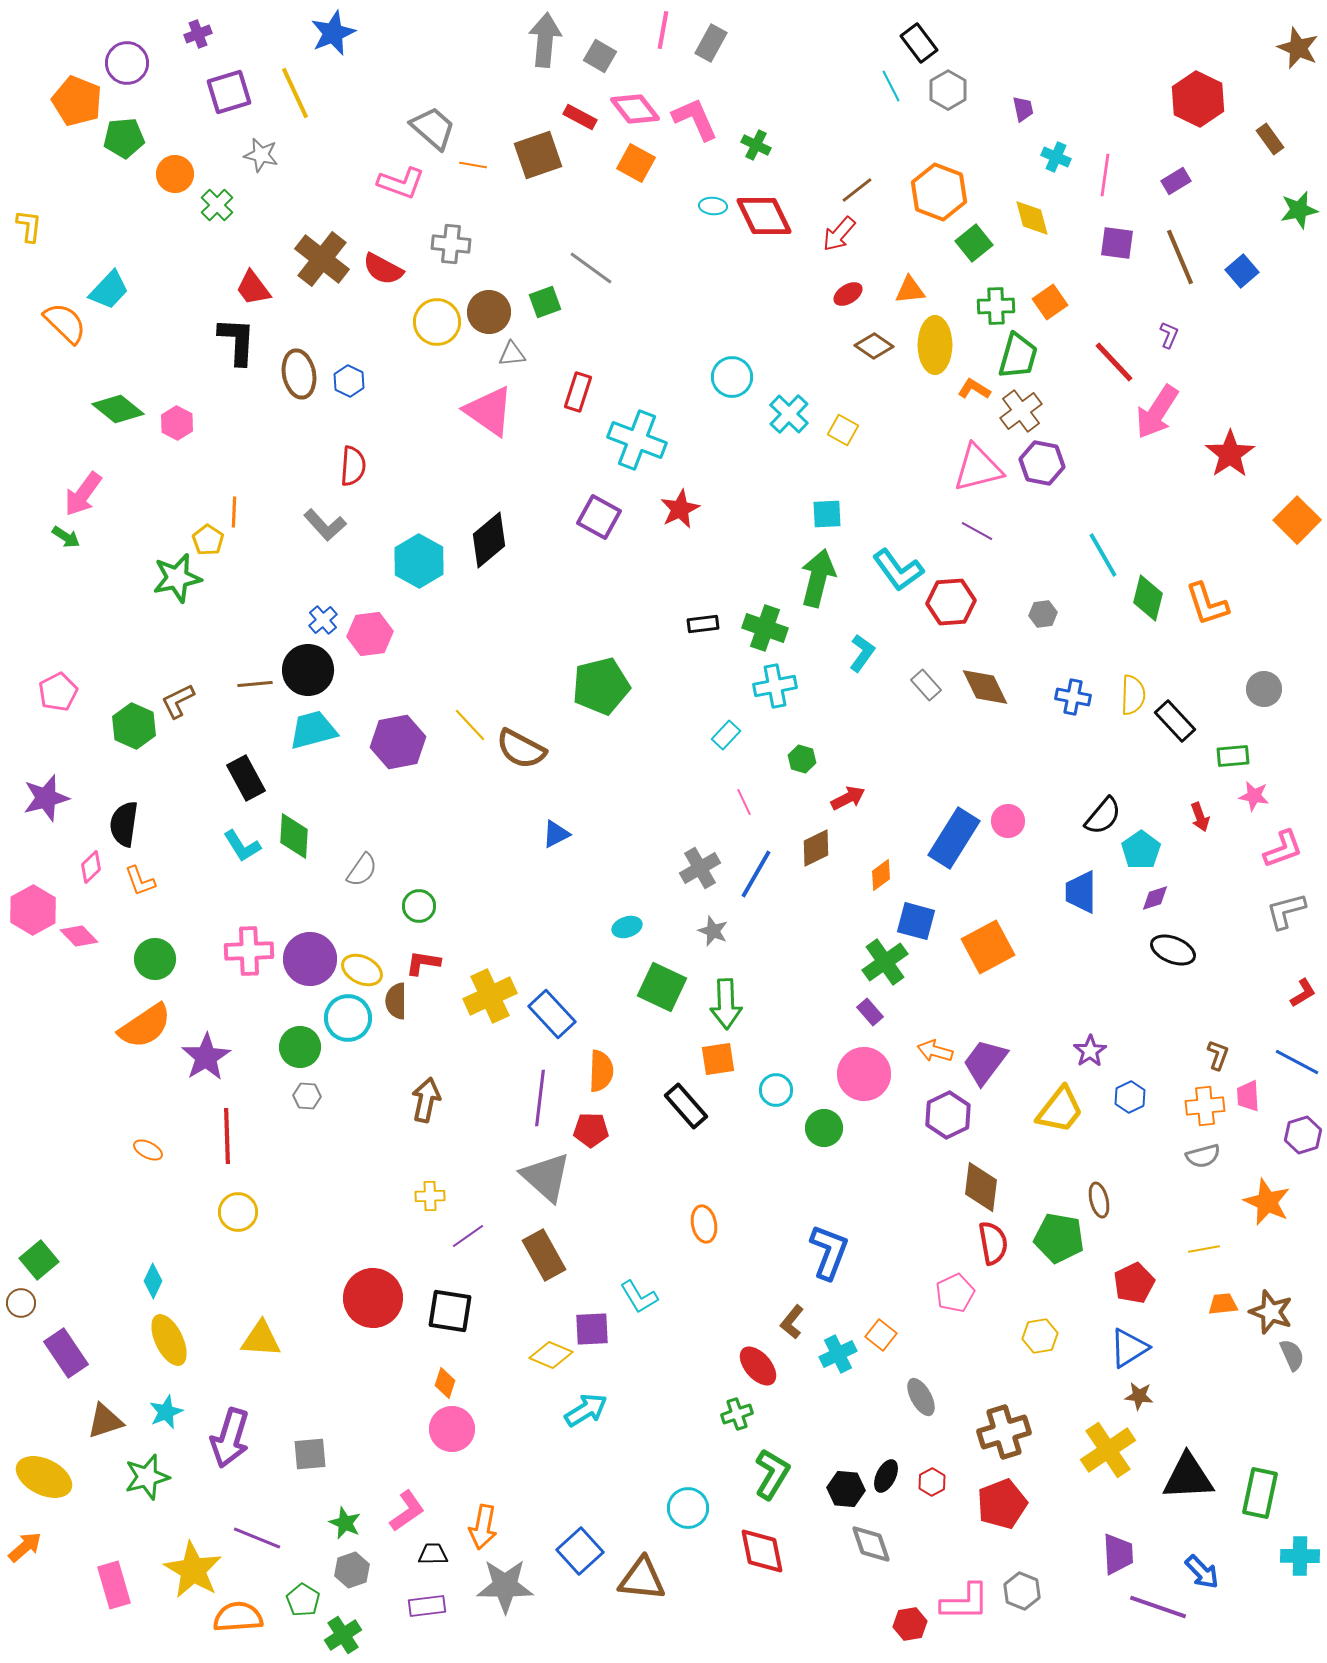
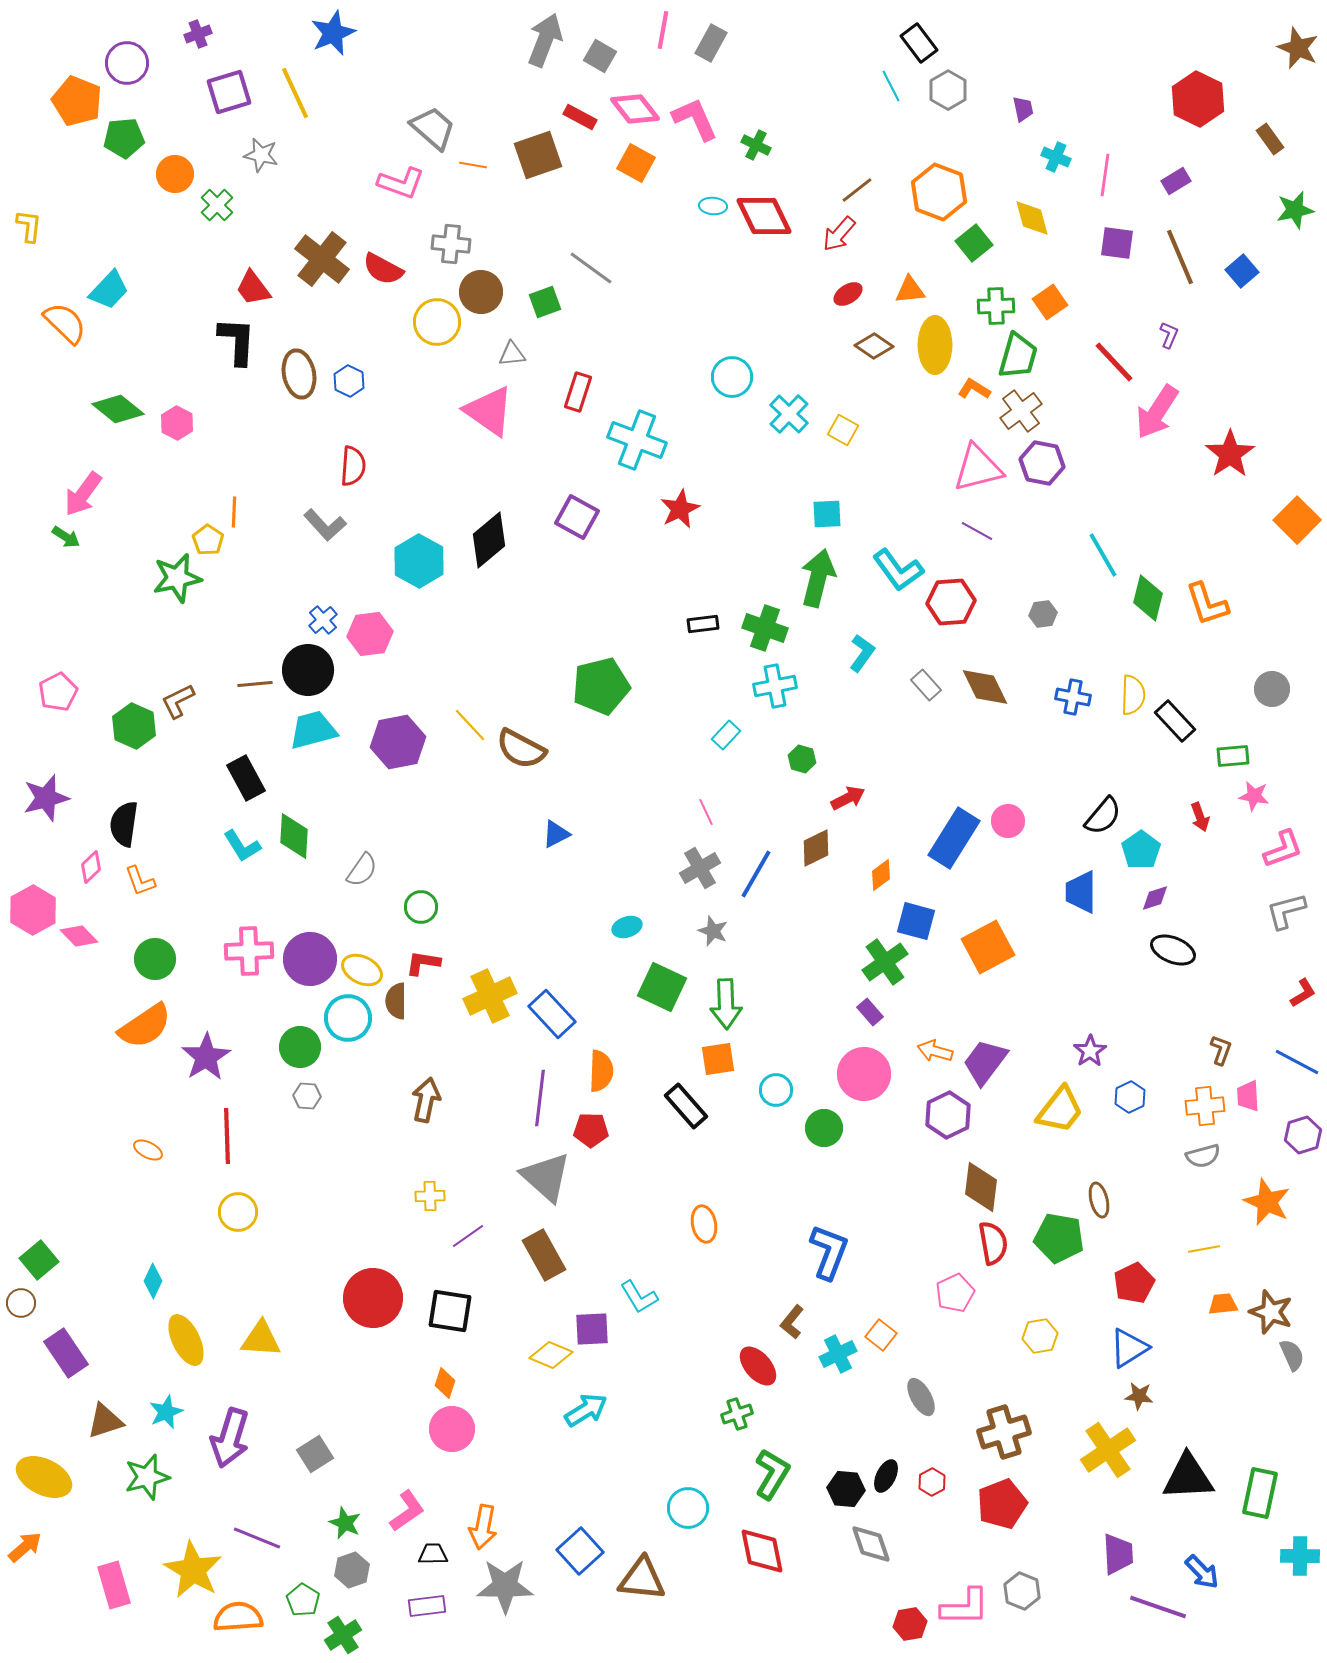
gray arrow at (545, 40): rotated 16 degrees clockwise
green star at (1299, 210): moved 4 px left
brown circle at (489, 312): moved 8 px left, 20 px up
purple square at (599, 517): moved 22 px left
gray circle at (1264, 689): moved 8 px right
pink line at (744, 802): moved 38 px left, 10 px down
green circle at (419, 906): moved 2 px right, 1 px down
brown L-shape at (1218, 1055): moved 3 px right, 5 px up
yellow ellipse at (169, 1340): moved 17 px right
gray square at (310, 1454): moved 5 px right; rotated 27 degrees counterclockwise
pink L-shape at (965, 1602): moved 5 px down
